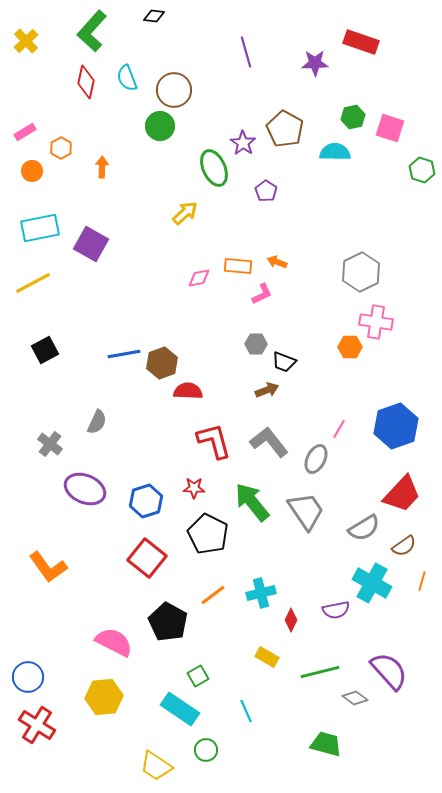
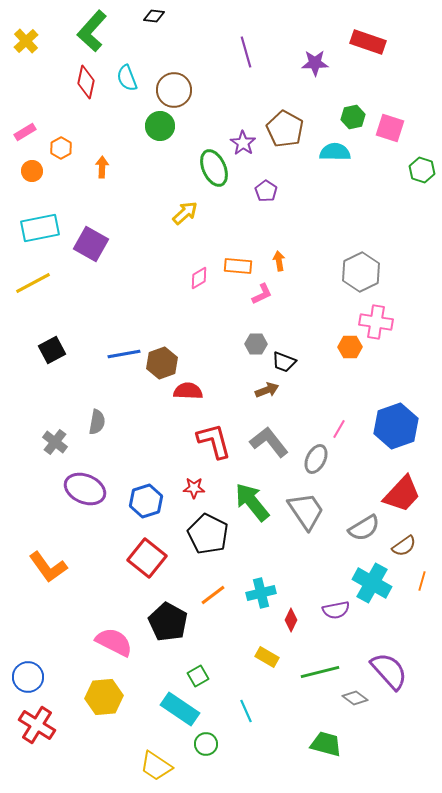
red rectangle at (361, 42): moved 7 px right
orange arrow at (277, 262): moved 2 px right, 1 px up; rotated 60 degrees clockwise
pink diamond at (199, 278): rotated 20 degrees counterclockwise
black square at (45, 350): moved 7 px right
gray semicircle at (97, 422): rotated 15 degrees counterclockwise
gray cross at (50, 444): moved 5 px right, 2 px up
green circle at (206, 750): moved 6 px up
